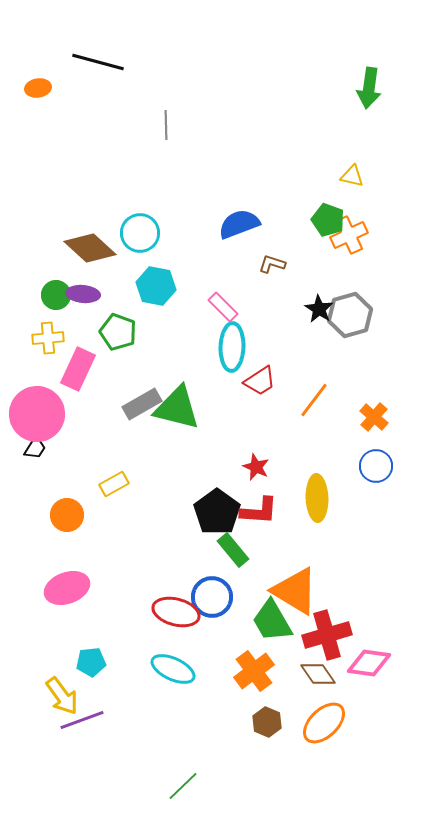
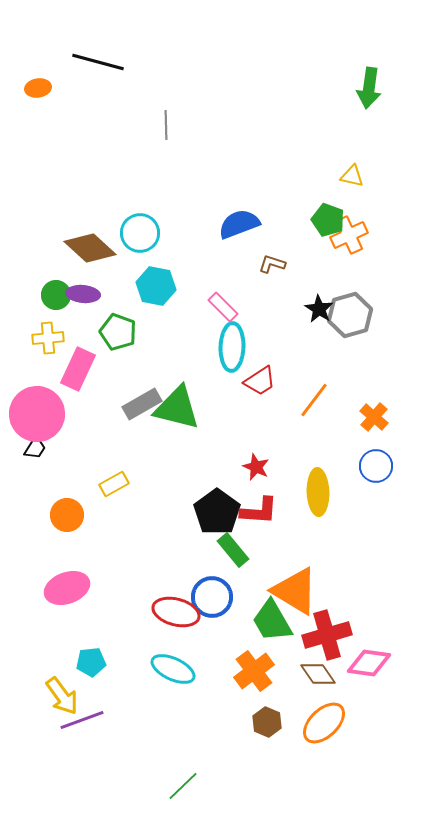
yellow ellipse at (317, 498): moved 1 px right, 6 px up
